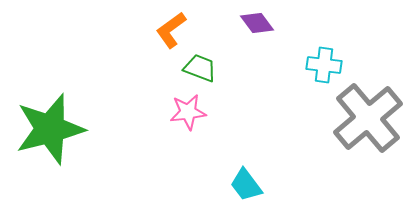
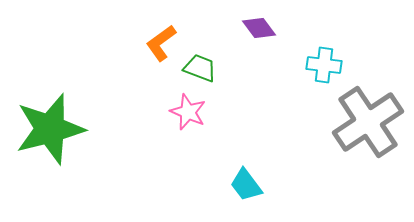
purple diamond: moved 2 px right, 5 px down
orange L-shape: moved 10 px left, 13 px down
pink star: rotated 30 degrees clockwise
gray cross: moved 4 px down; rotated 6 degrees clockwise
